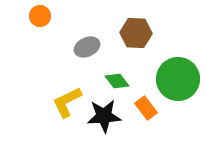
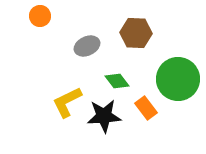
gray ellipse: moved 1 px up
